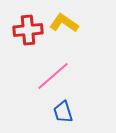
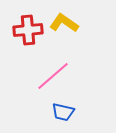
blue trapezoid: rotated 60 degrees counterclockwise
